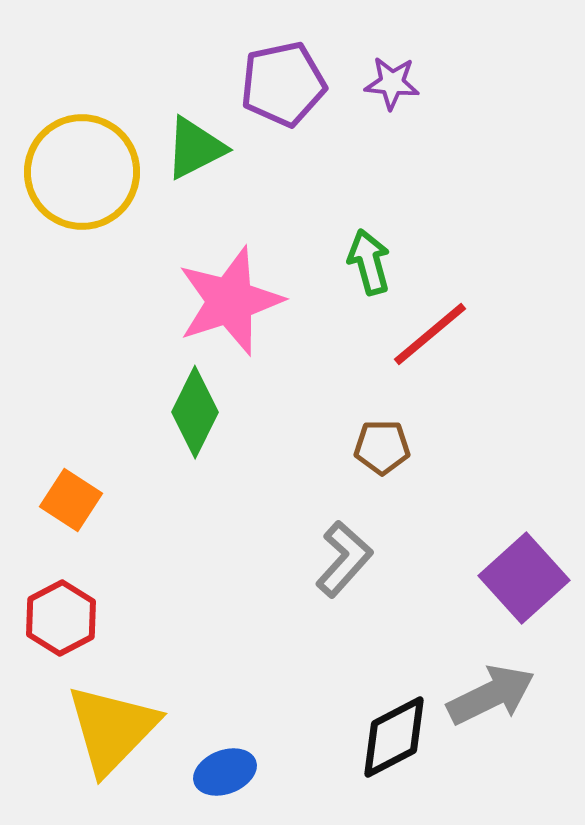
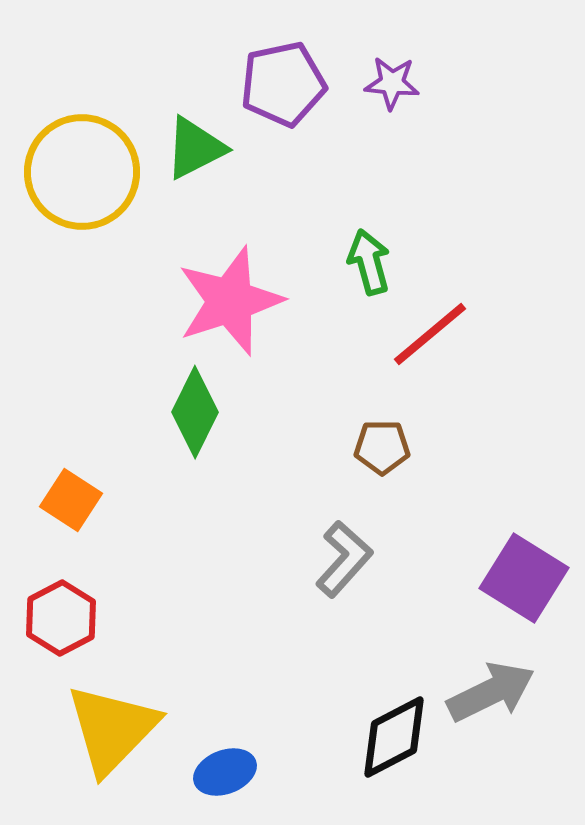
purple square: rotated 16 degrees counterclockwise
gray arrow: moved 3 px up
